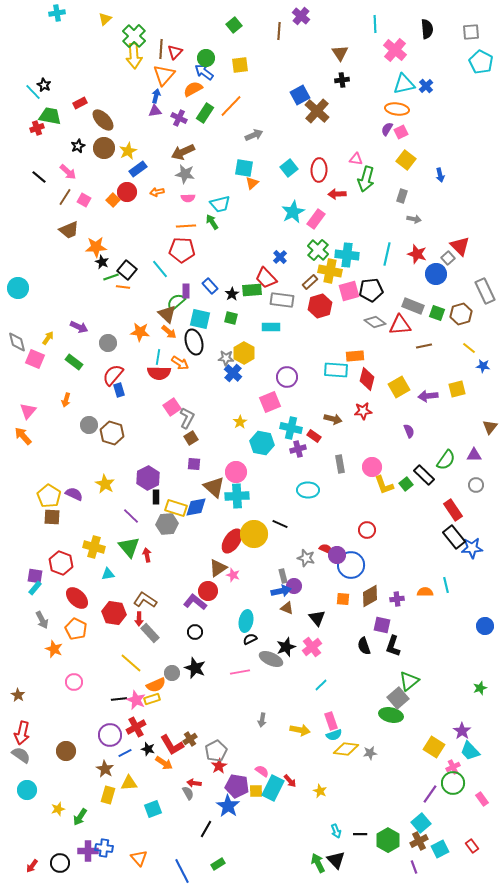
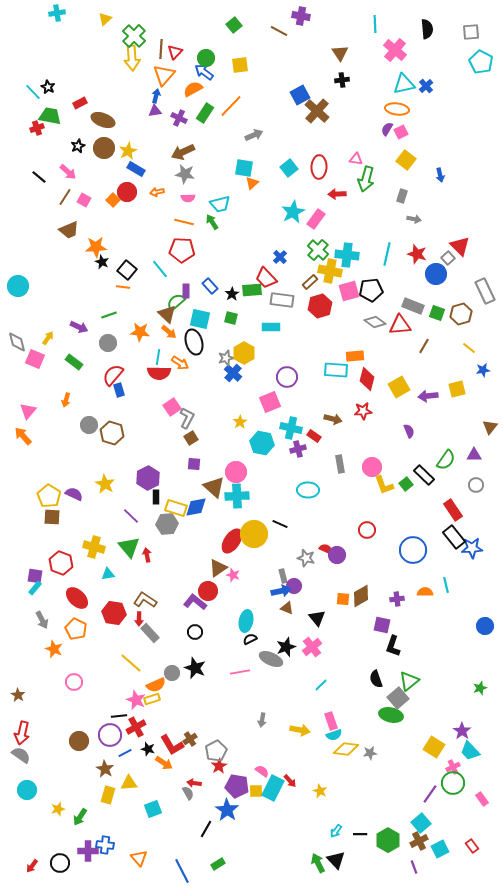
purple cross at (301, 16): rotated 30 degrees counterclockwise
brown line at (279, 31): rotated 66 degrees counterclockwise
yellow arrow at (134, 56): moved 2 px left, 2 px down
black star at (44, 85): moved 4 px right, 2 px down
brown ellipse at (103, 120): rotated 25 degrees counterclockwise
blue rectangle at (138, 169): moved 2 px left; rotated 66 degrees clockwise
red ellipse at (319, 170): moved 3 px up
orange line at (186, 226): moved 2 px left, 4 px up; rotated 18 degrees clockwise
green line at (111, 277): moved 2 px left, 38 px down
cyan circle at (18, 288): moved 2 px up
brown line at (424, 346): rotated 49 degrees counterclockwise
gray star at (226, 358): rotated 21 degrees counterclockwise
blue star at (483, 366): moved 4 px down; rotated 16 degrees counterclockwise
blue circle at (351, 565): moved 62 px right, 15 px up
brown diamond at (370, 596): moved 9 px left
black semicircle at (364, 646): moved 12 px right, 33 px down
black line at (119, 699): moved 17 px down
brown circle at (66, 751): moved 13 px right, 10 px up
blue star at (228, 806): moved 1 px left, 4 px down
cyan arrow at (336, 831): rotated 56 degrees clockwise
blue cross at (104, 848): moved 1 px right, 3 px up
